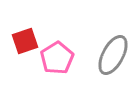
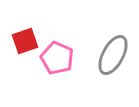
pink pentagon: rotated 16 degrees counterclockwise
